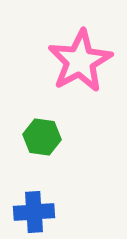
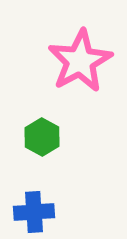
green hexagon: rotated 21 degrees clockwise
